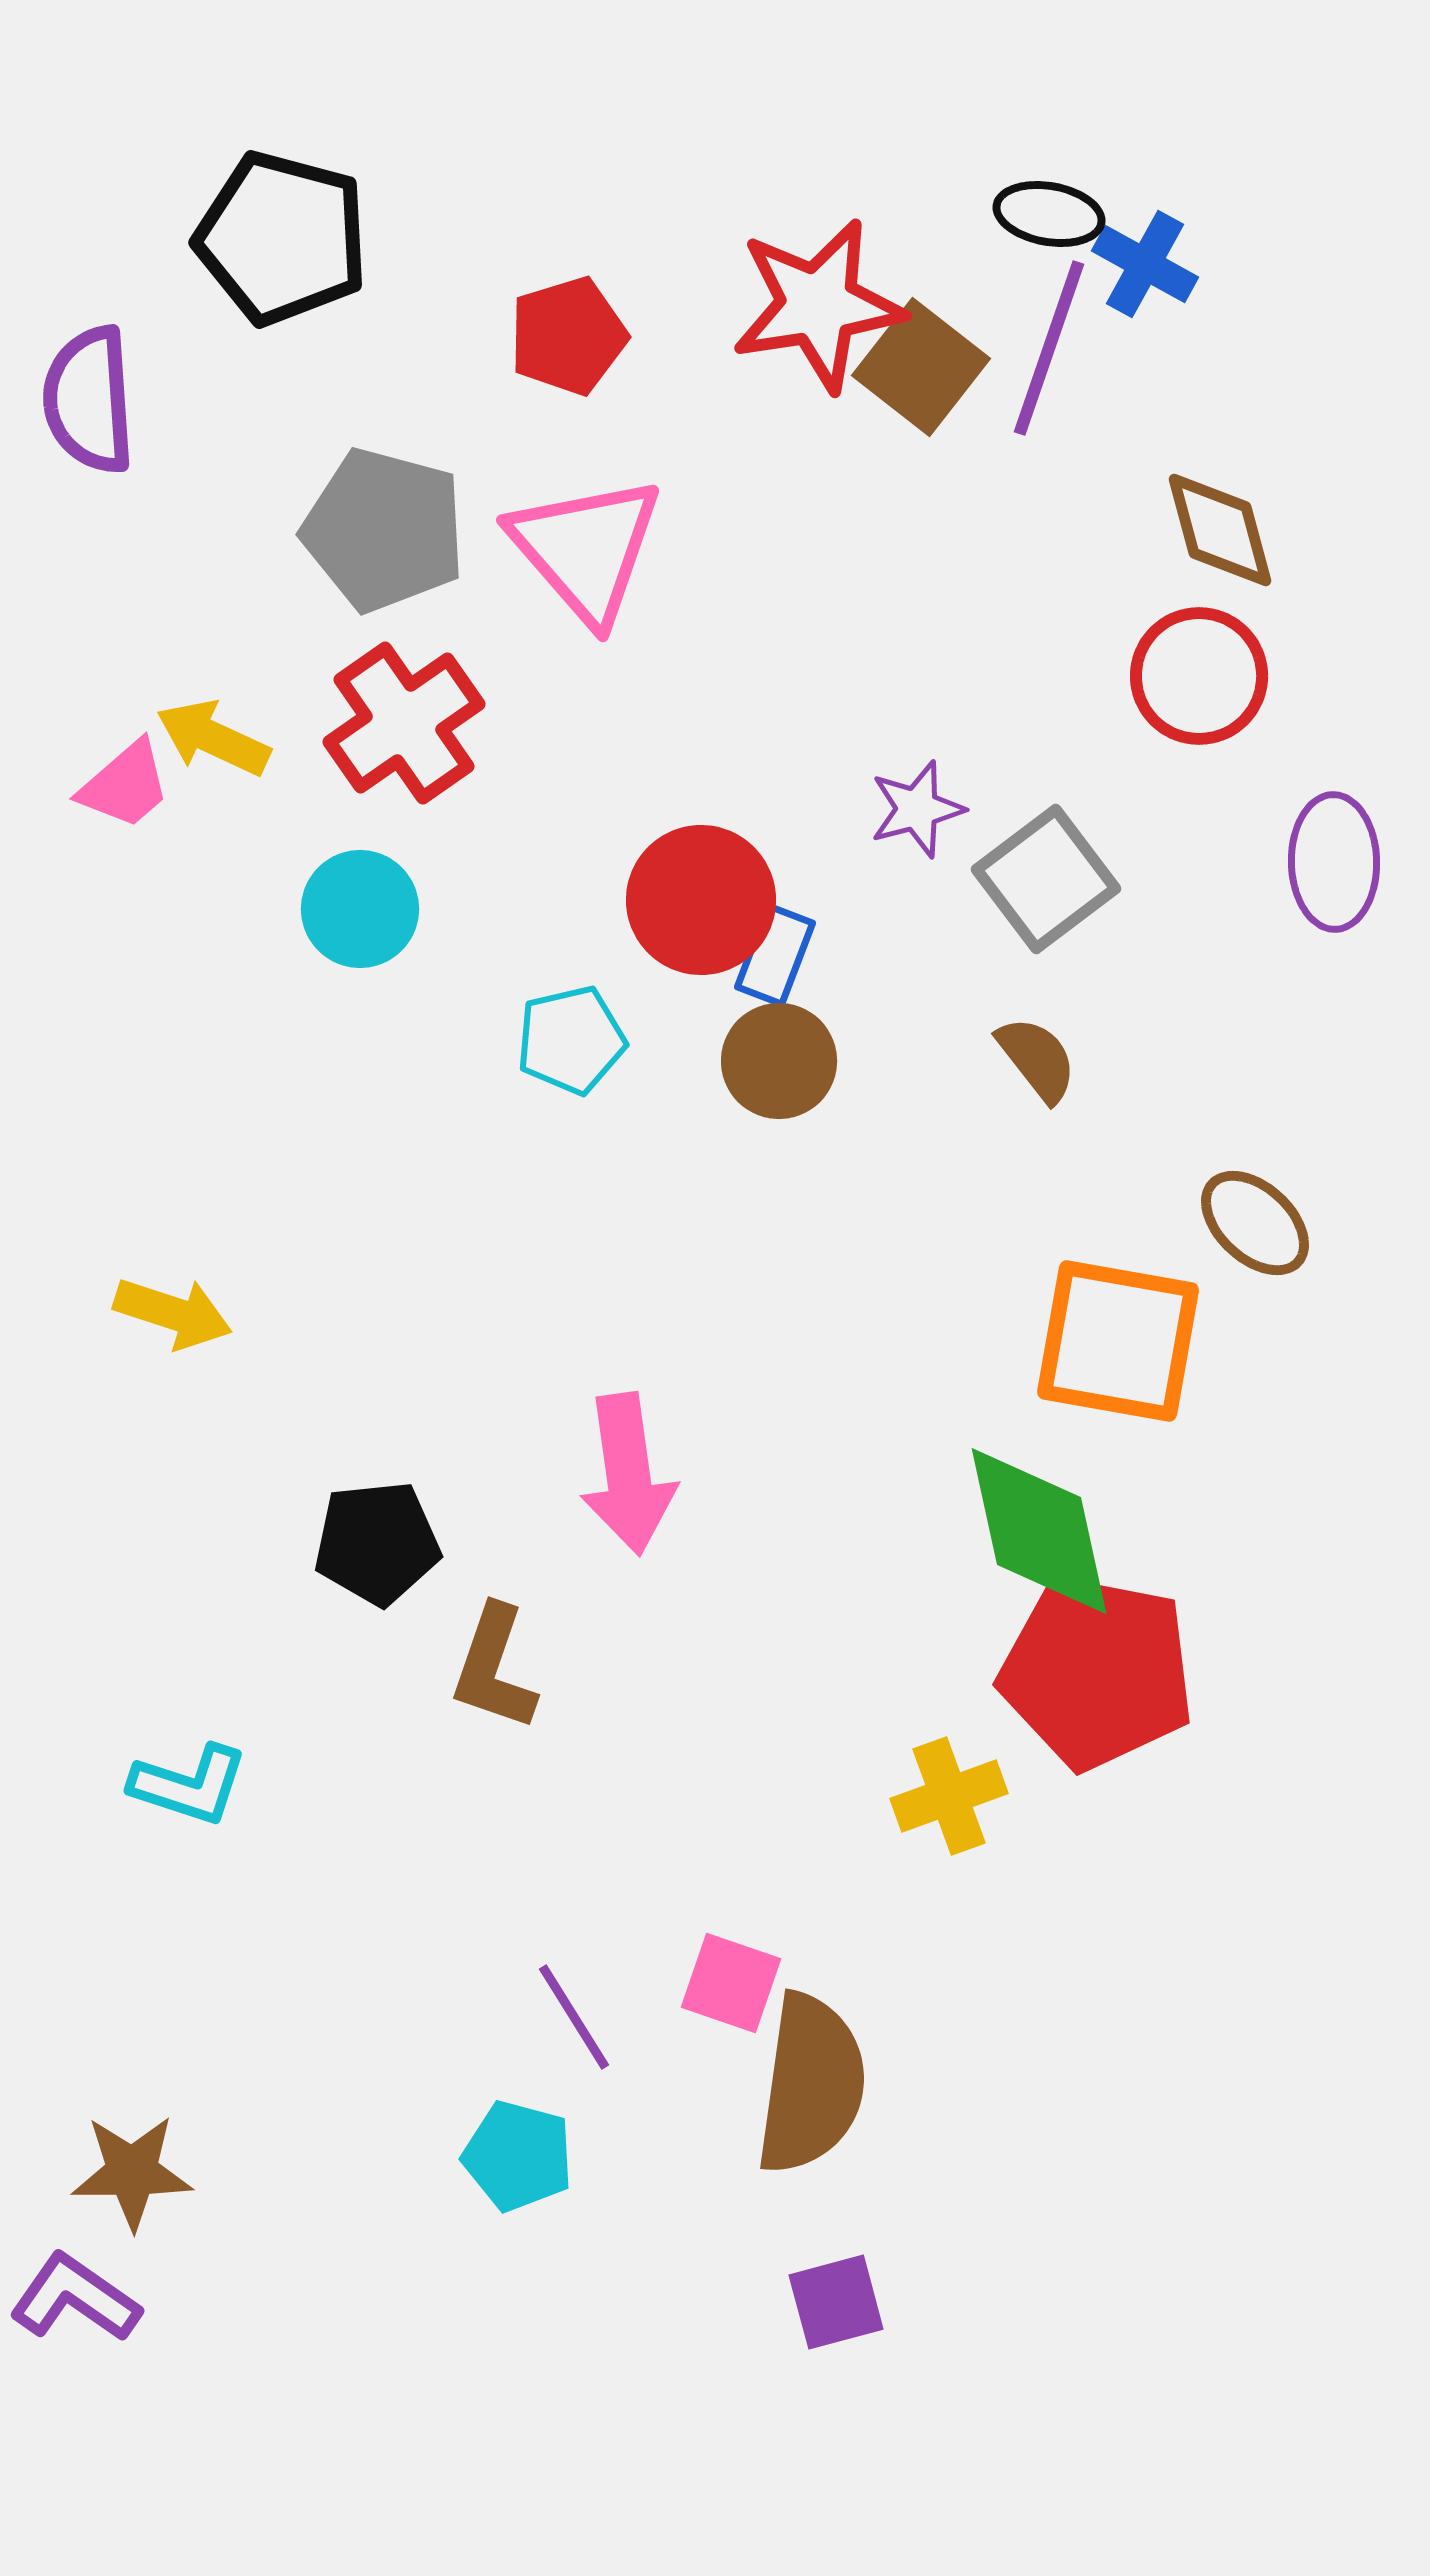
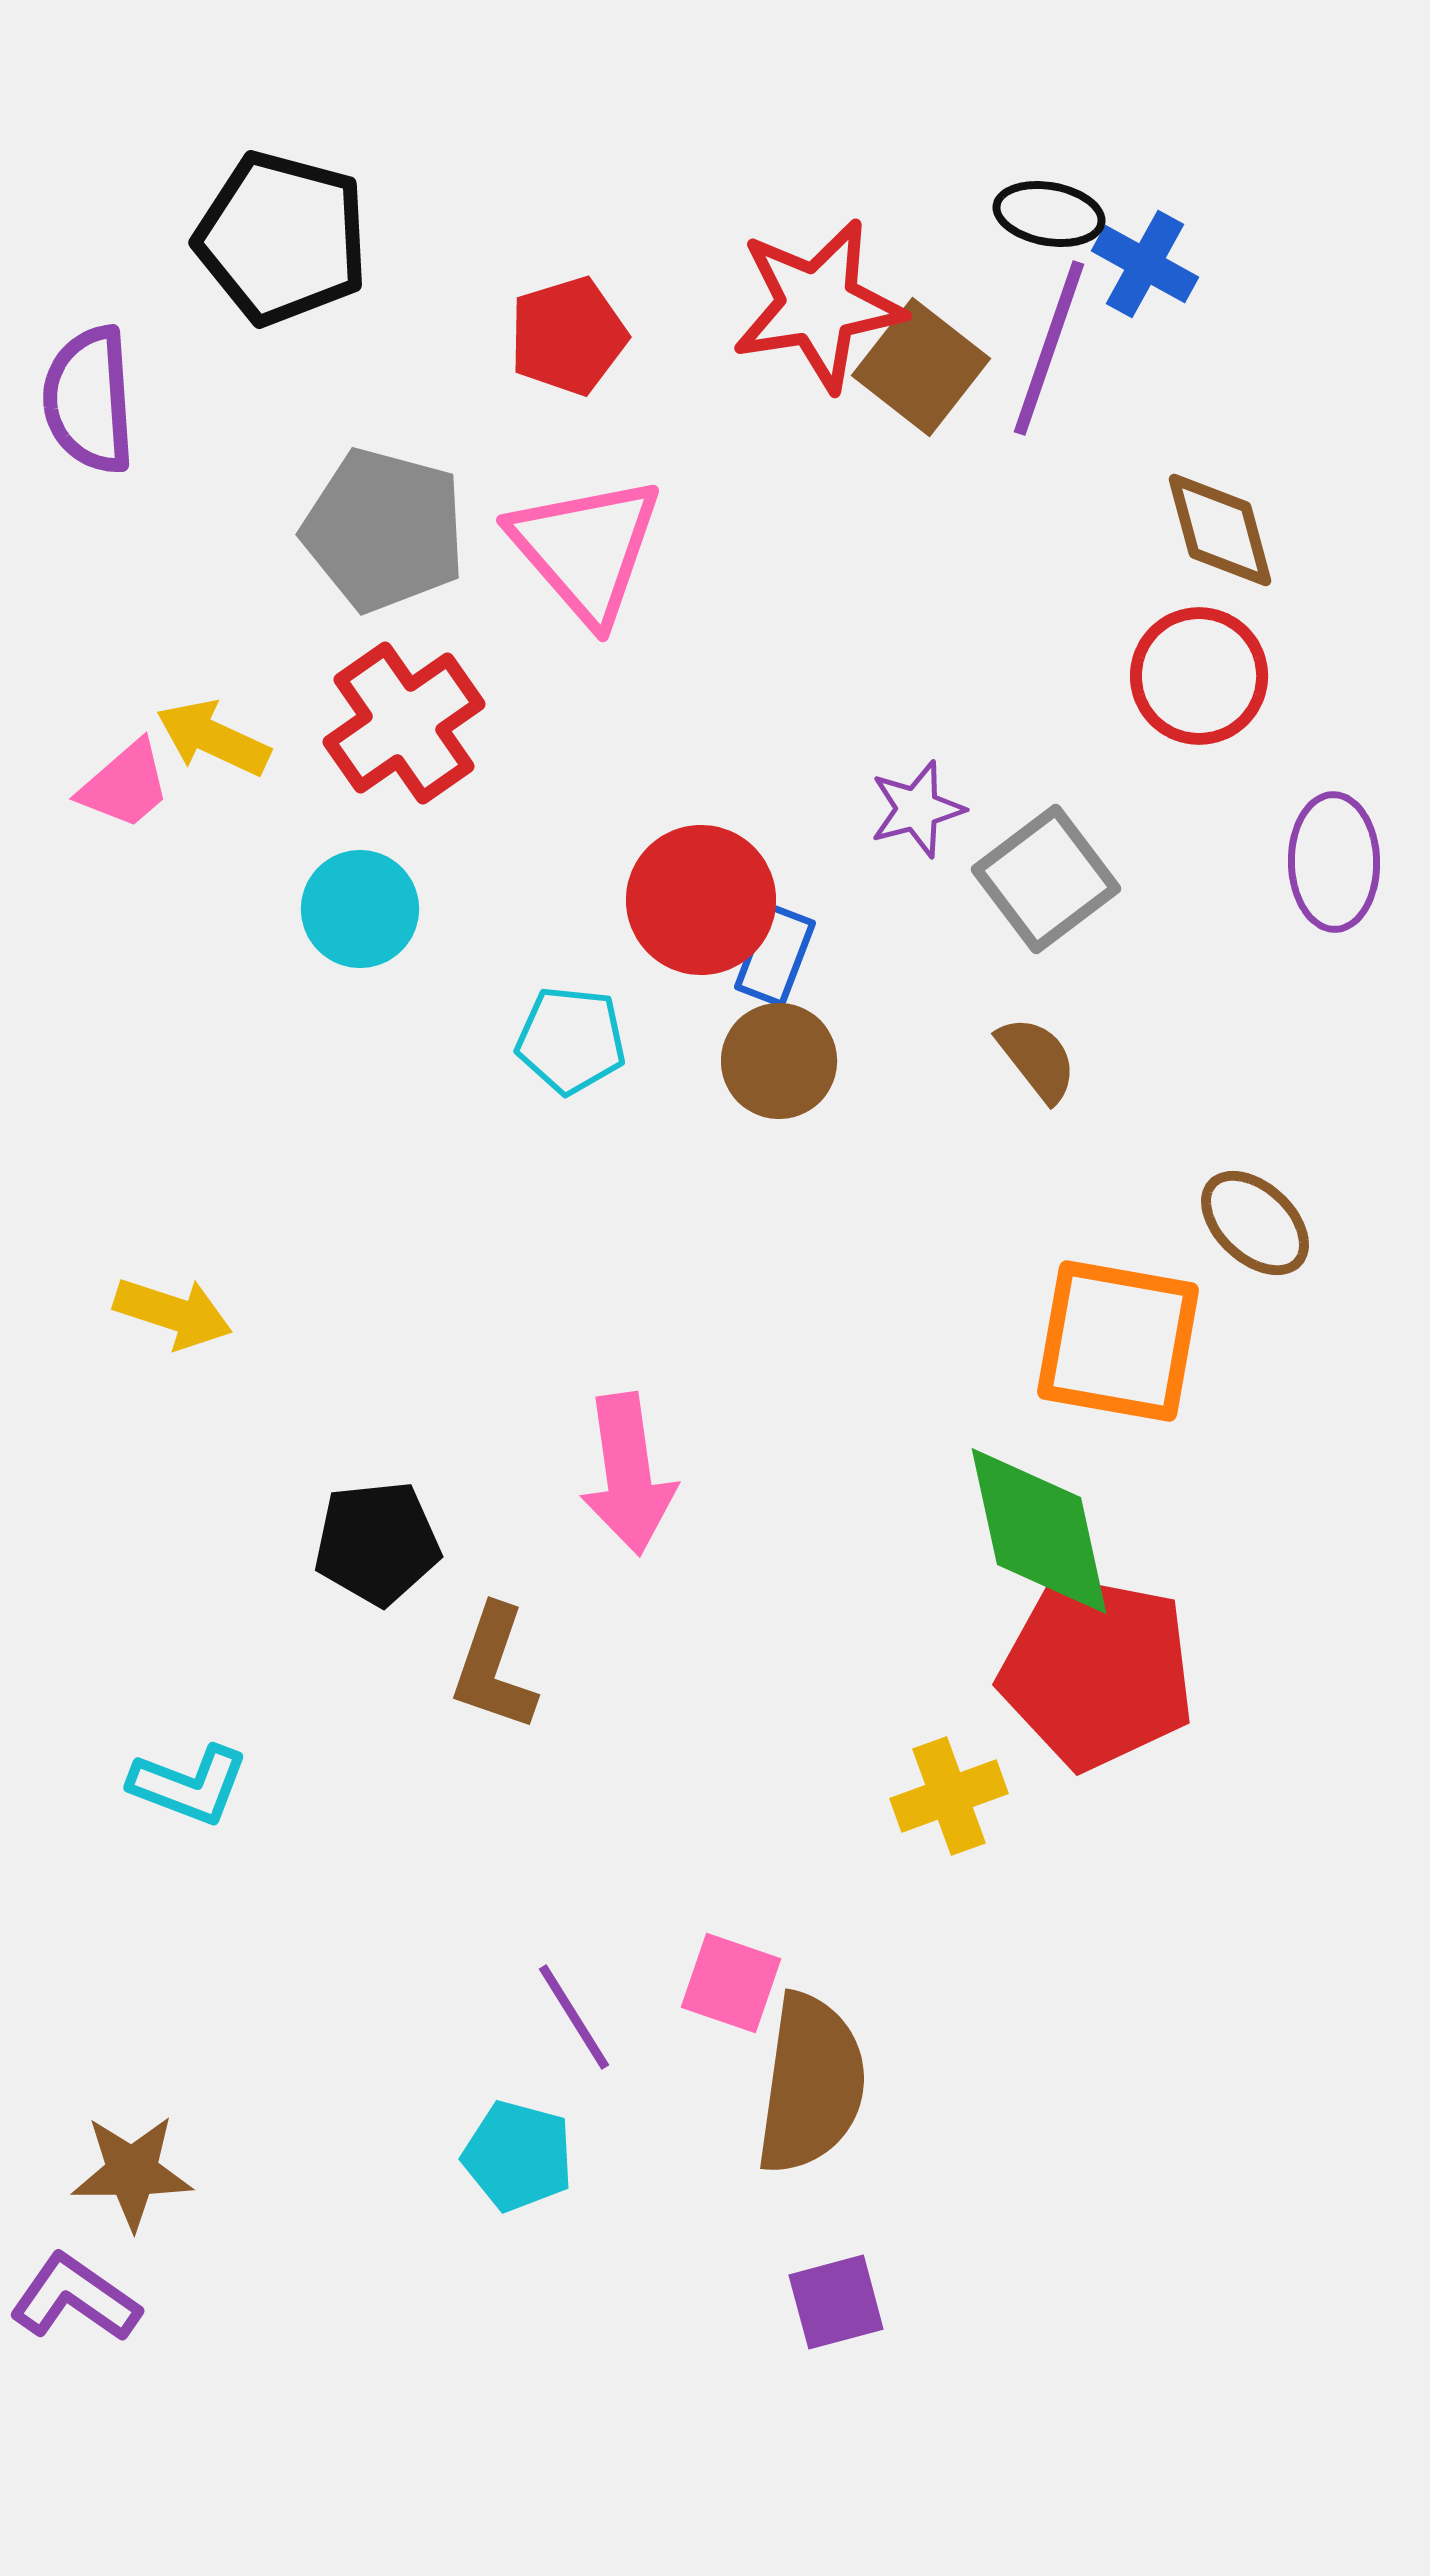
cyan pentagon at (571, 1040): rotated 19 degrees clockwise
cyan L-shape at (189, 1785): rotated 3 degrees clockwise
